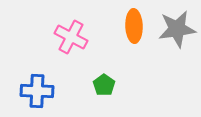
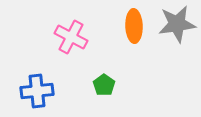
gray star: moved 5 px up
blue cross: rotated 8 degrees counterclockwise
